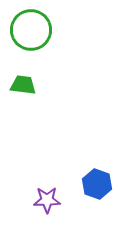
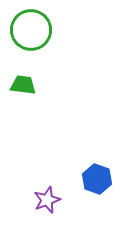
blue hexagon: moved 5 px up
purple star: rotated 20 degrees counterclockwise
